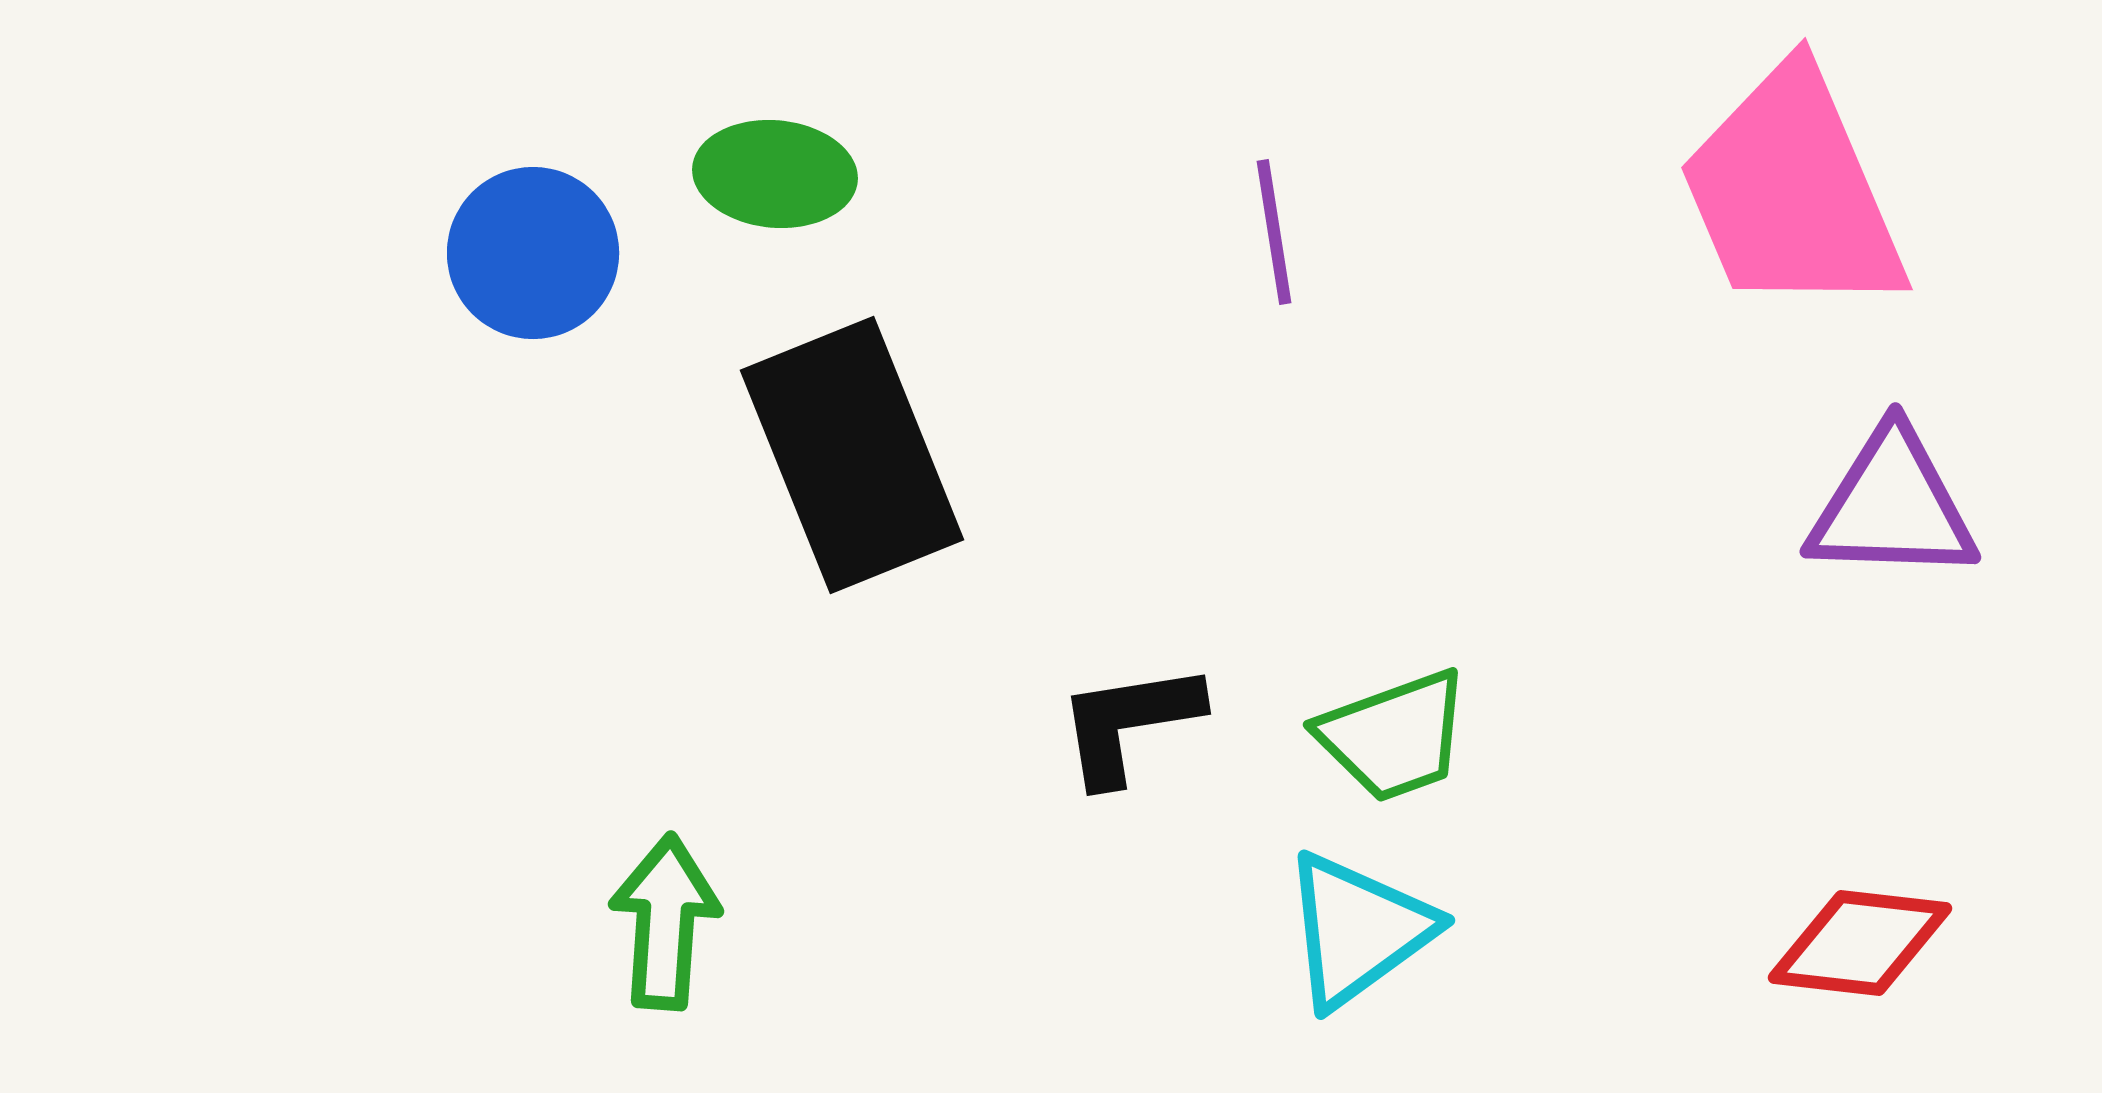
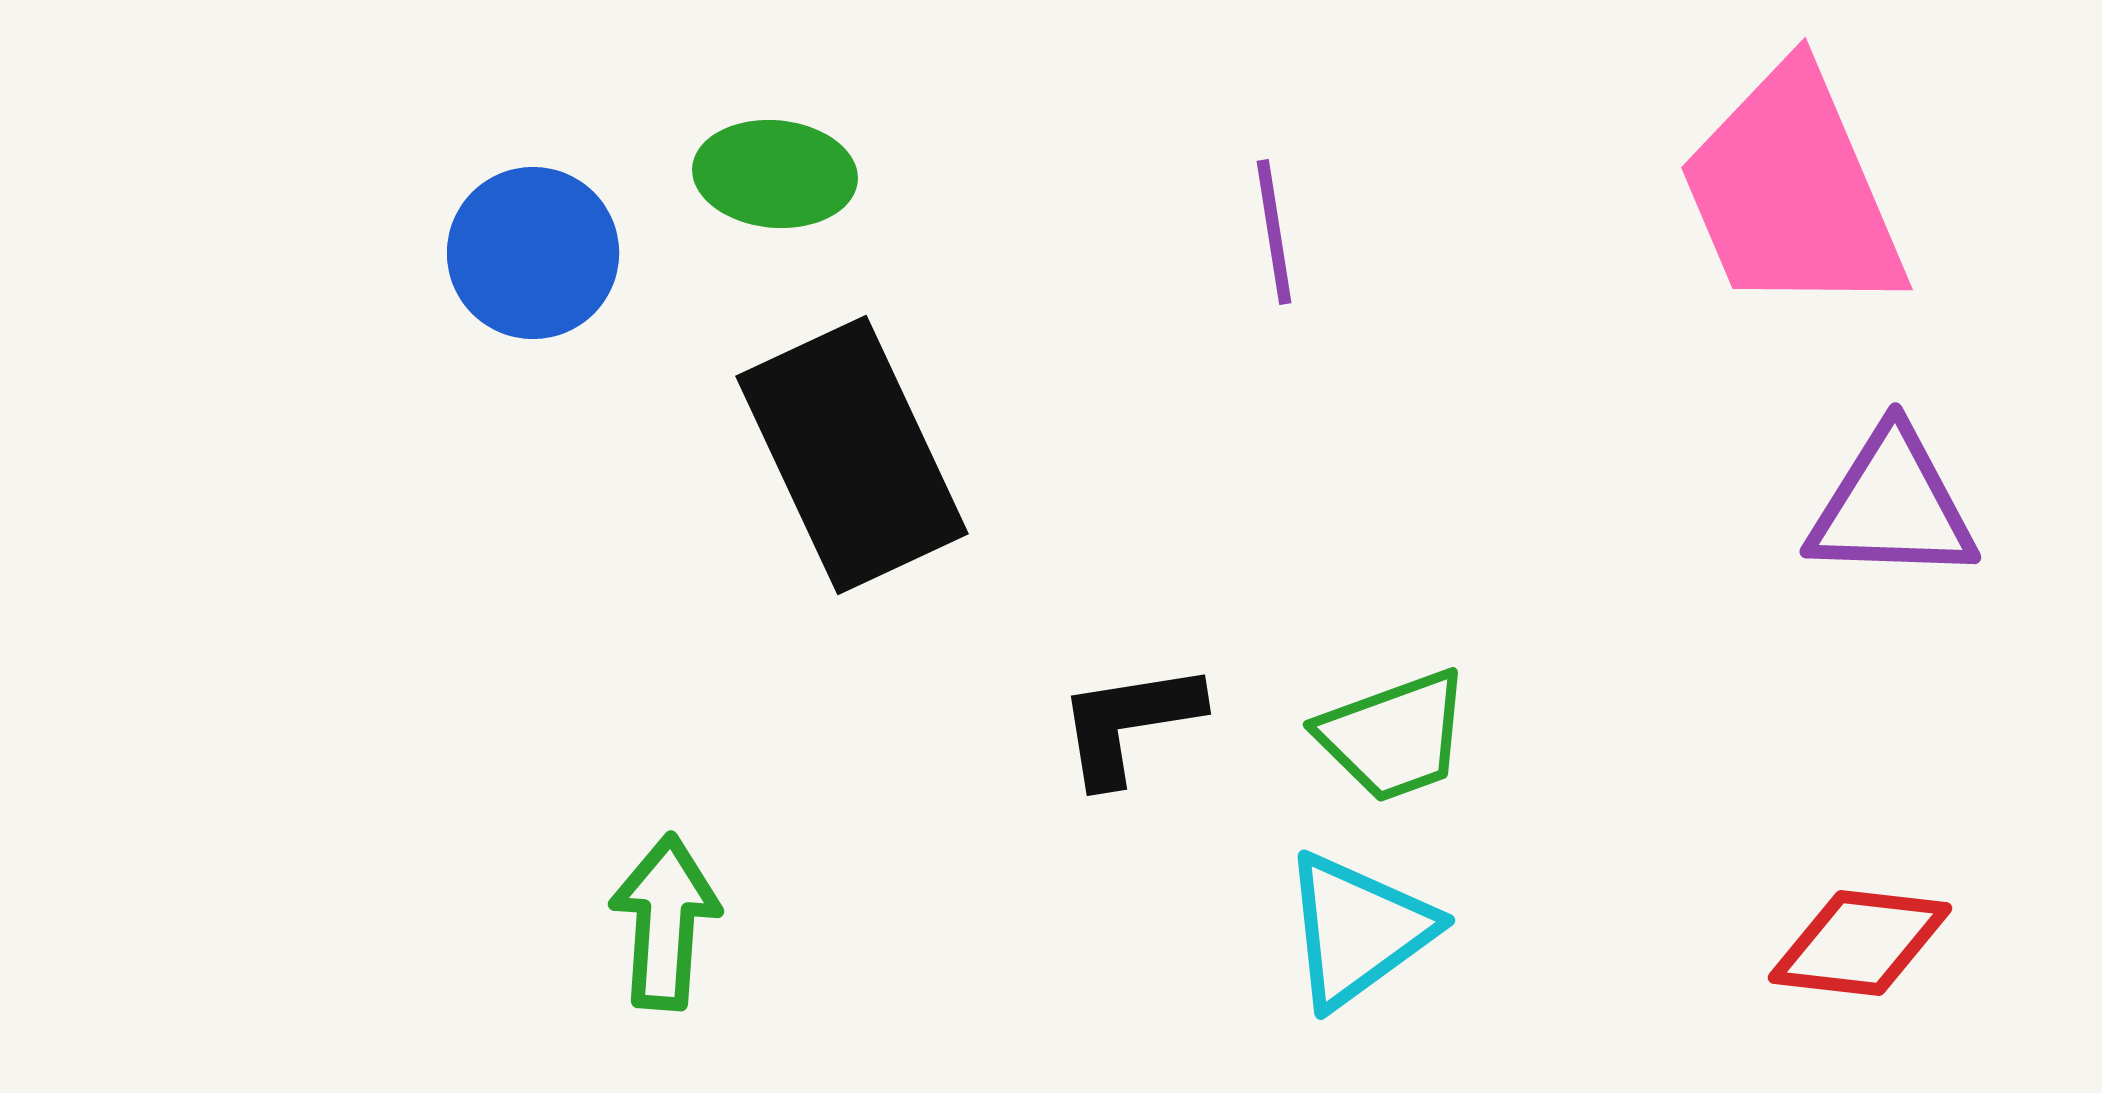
black rectangle: rotated 3 degrees counterclockwise
